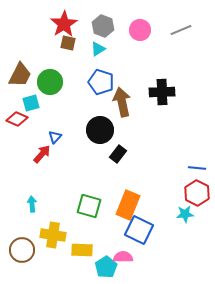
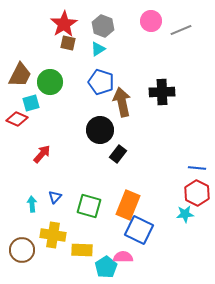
pink circle: moved 11 px right, 9 px up
blue triangle: moved 60 px down
